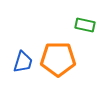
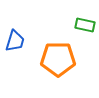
blue trapezoid: moved 8 px left, 21 px up
